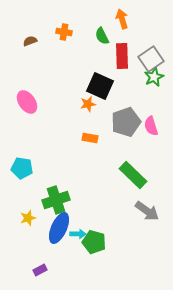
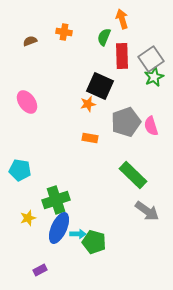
green semicircle: moved 2 px right, 1 px down; rotated 48 degrees clockwise
cyan pentagon: moved 2 px left, 2 px down
